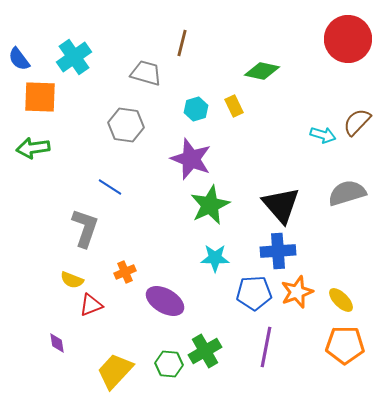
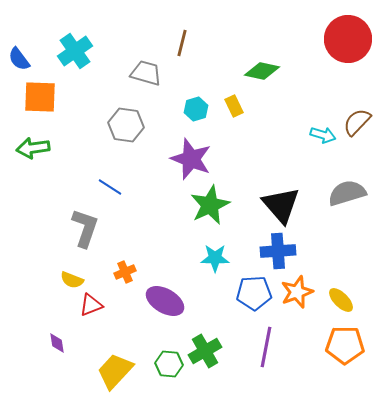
cyan cross: moved 1 px right, 6 px up
